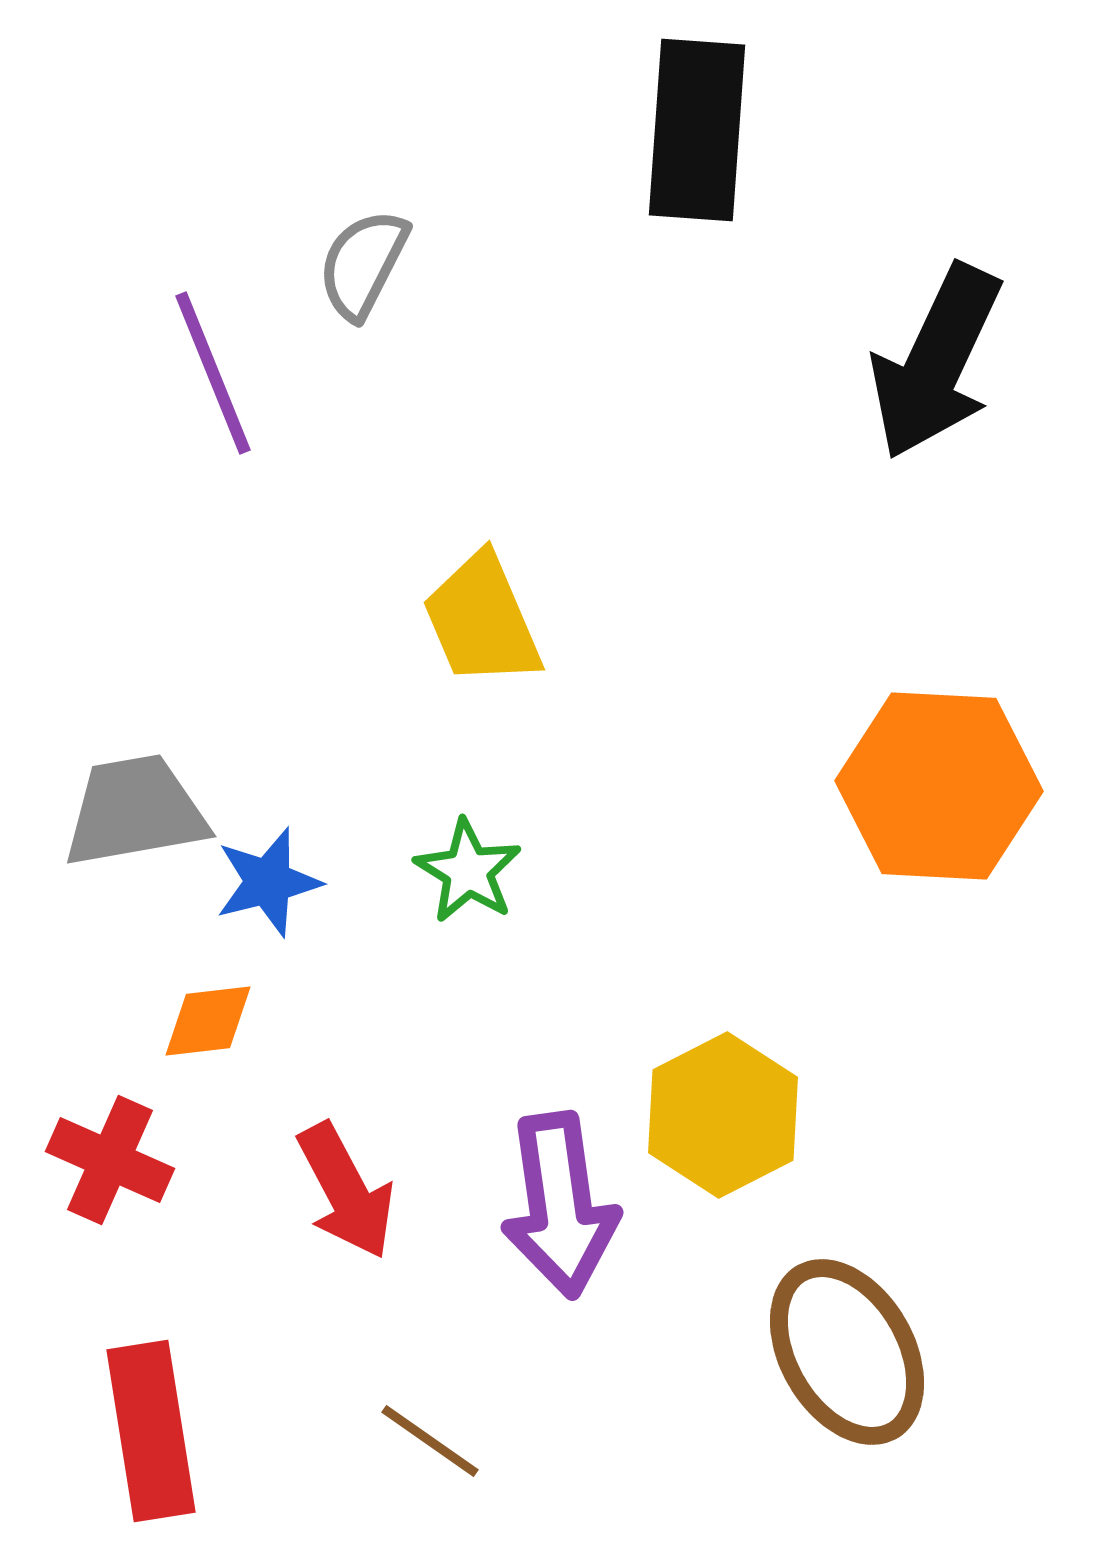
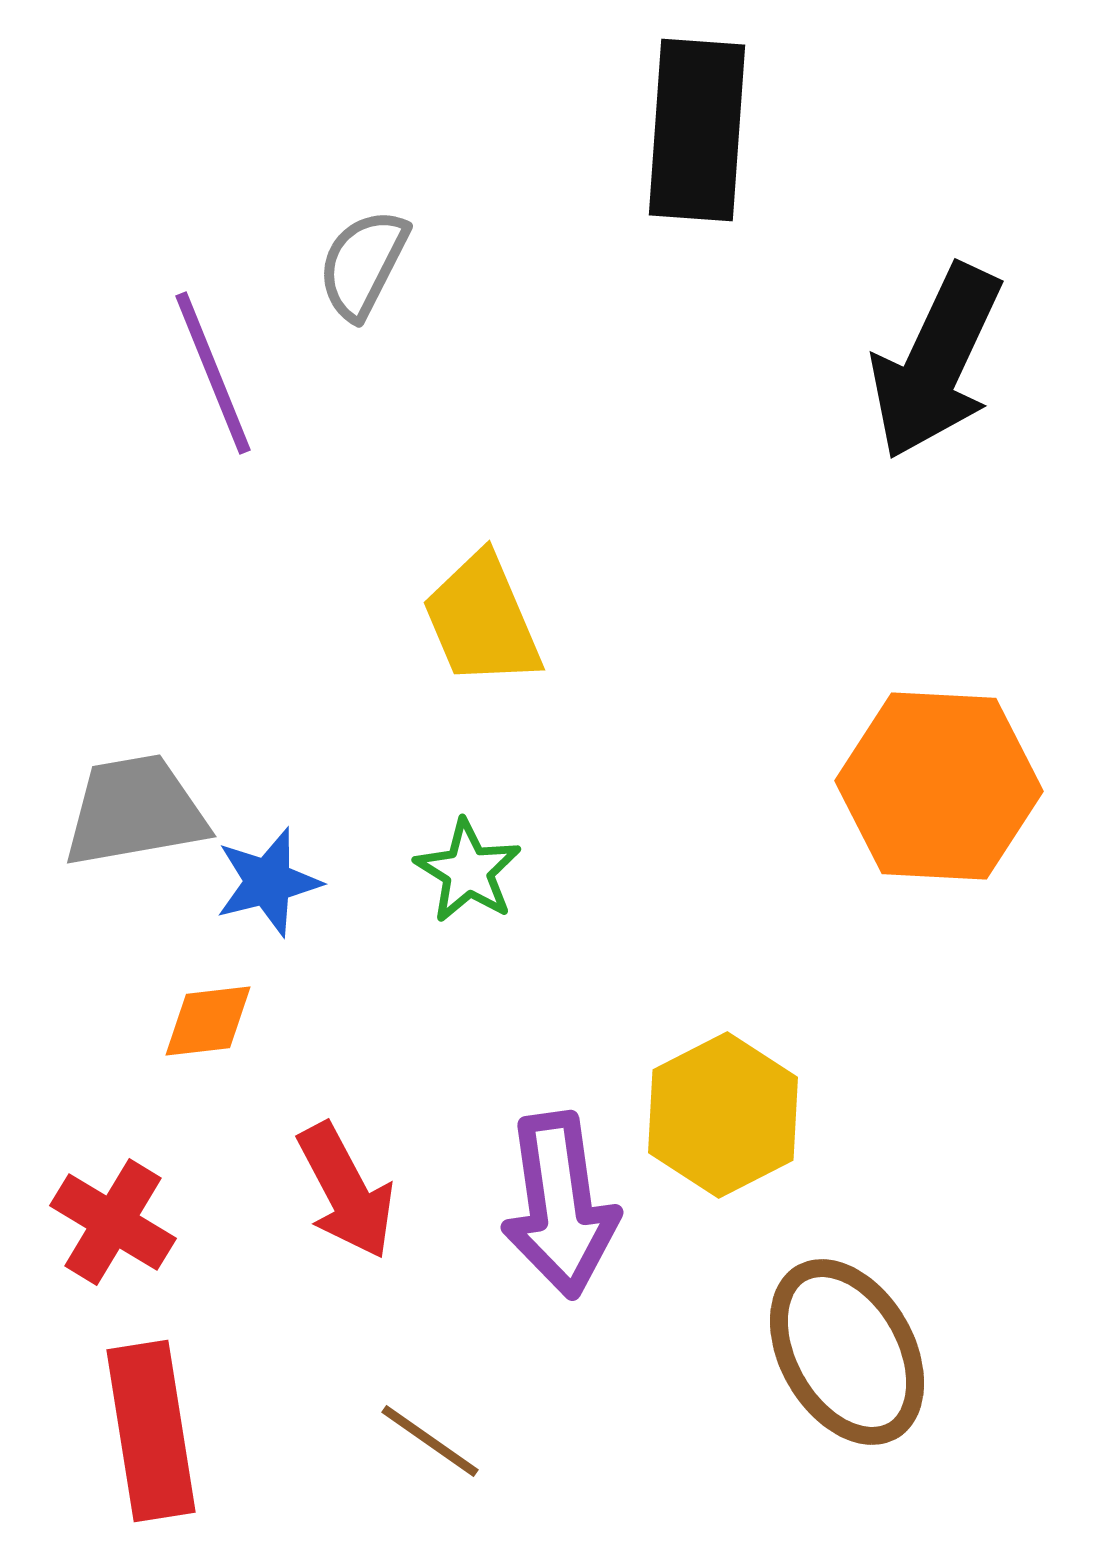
red cross: moved 3 px right, 62 px down; rotated 7 degrees clockwise
